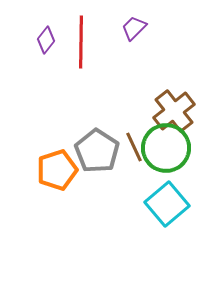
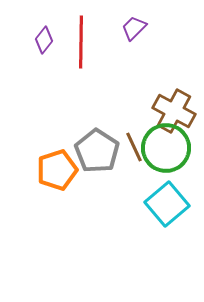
purple diamond: moved 2 px left
brown cross: rotated 24 degrees counterclockwise
